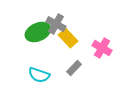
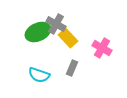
gray rectangle: moved 2 px left; rotated 21 degrees counterclockwise
